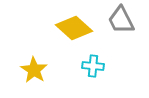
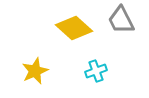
cyan cross: moved 3 px right, 5 px down; rotated 25 degrees counterclockwise
yellow star: moved 1 px right, 1 px down; rotated 16 degrees clockwise
